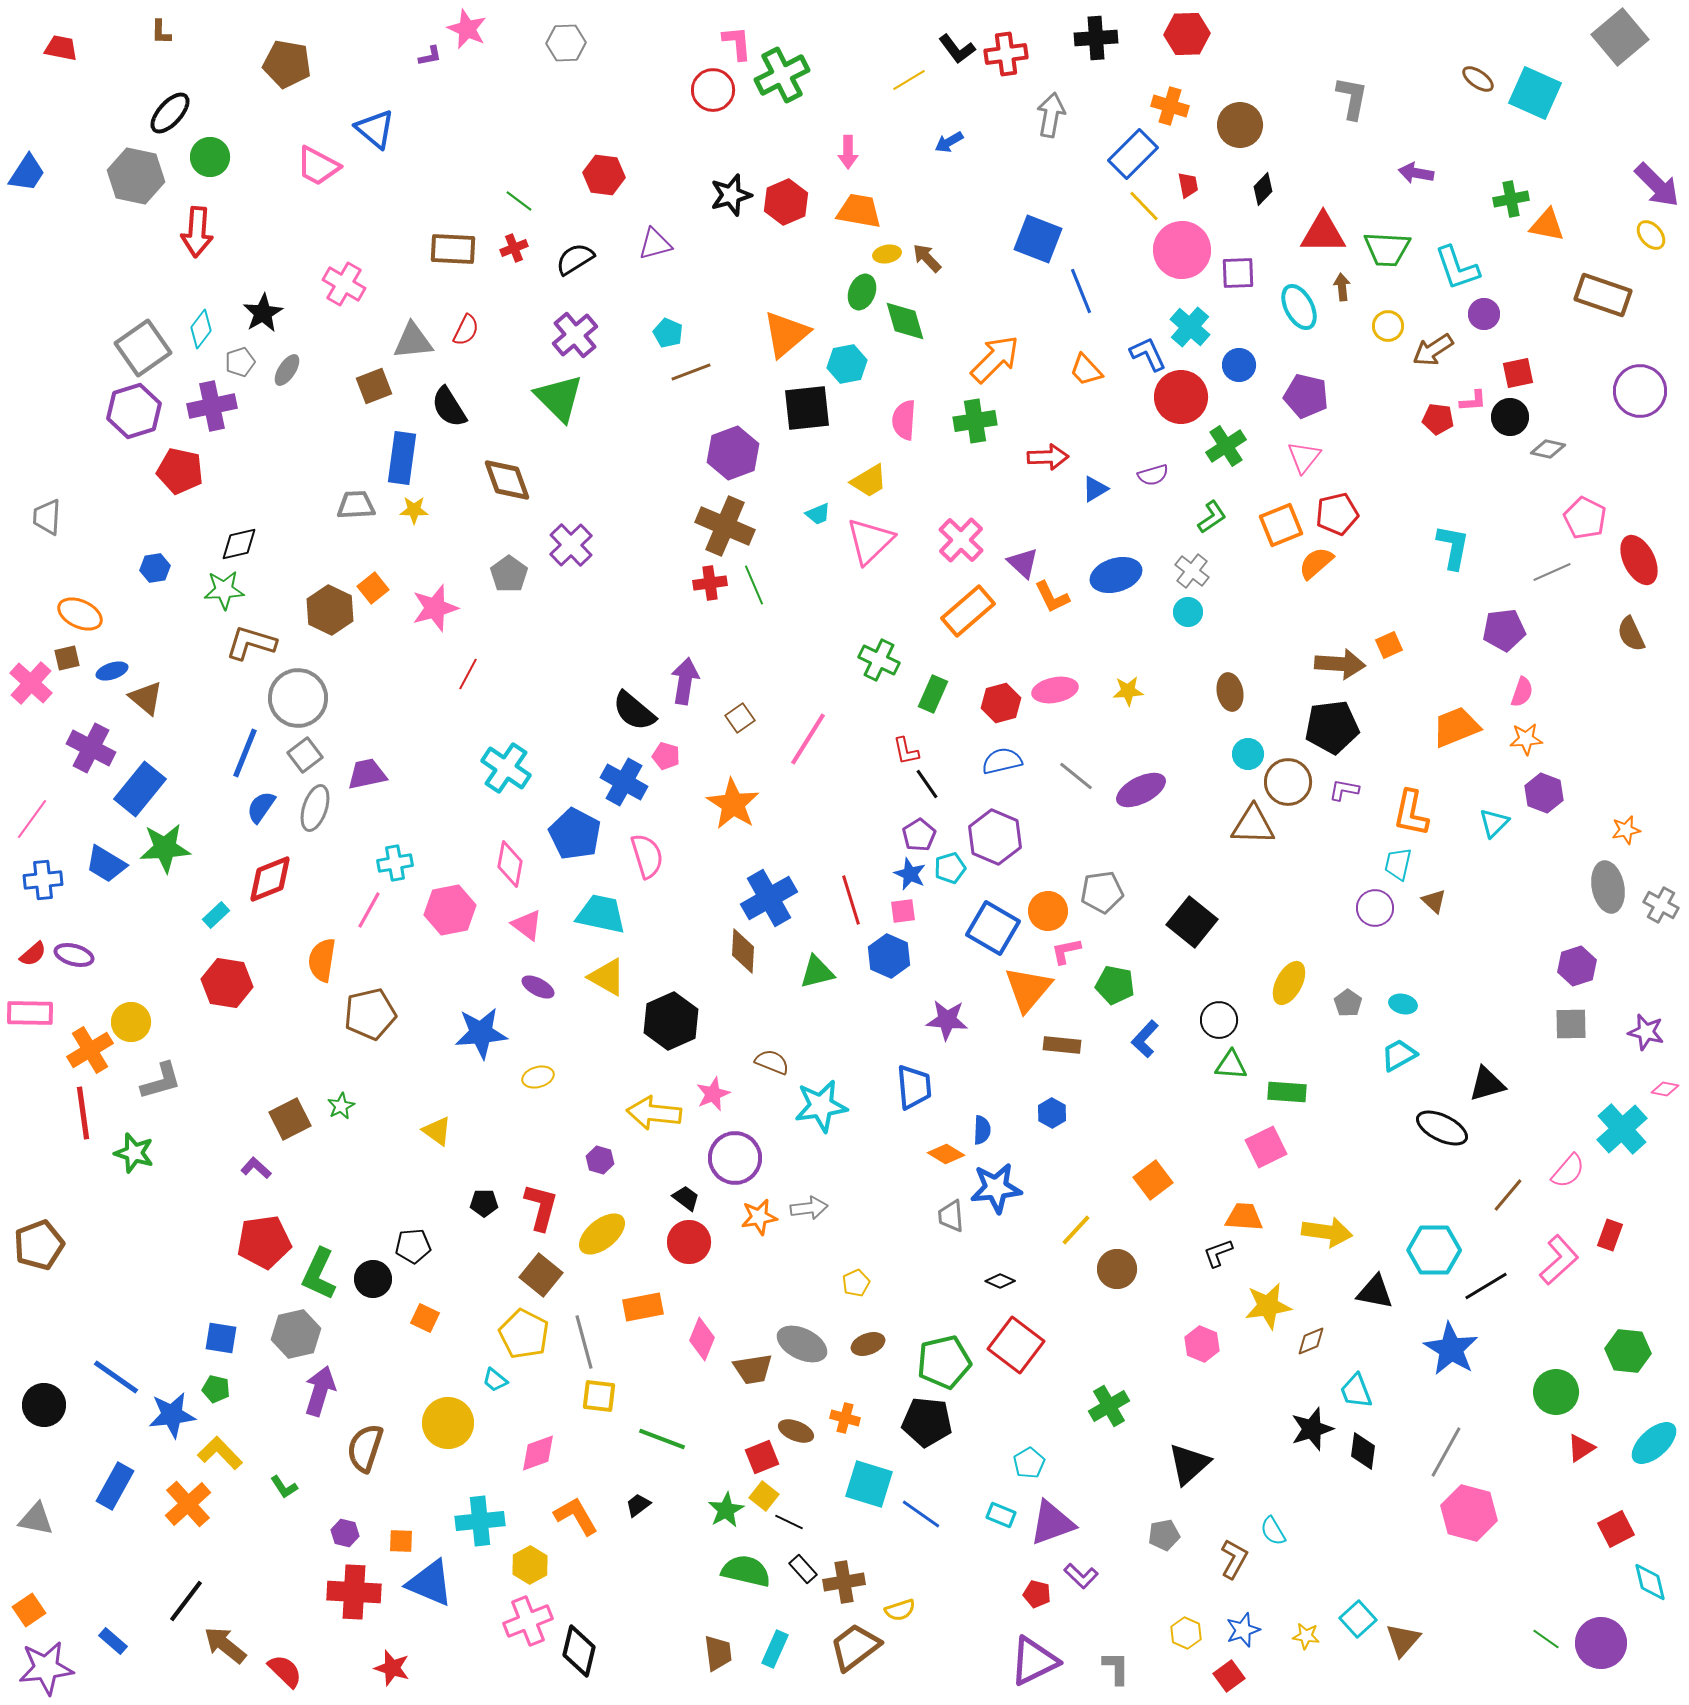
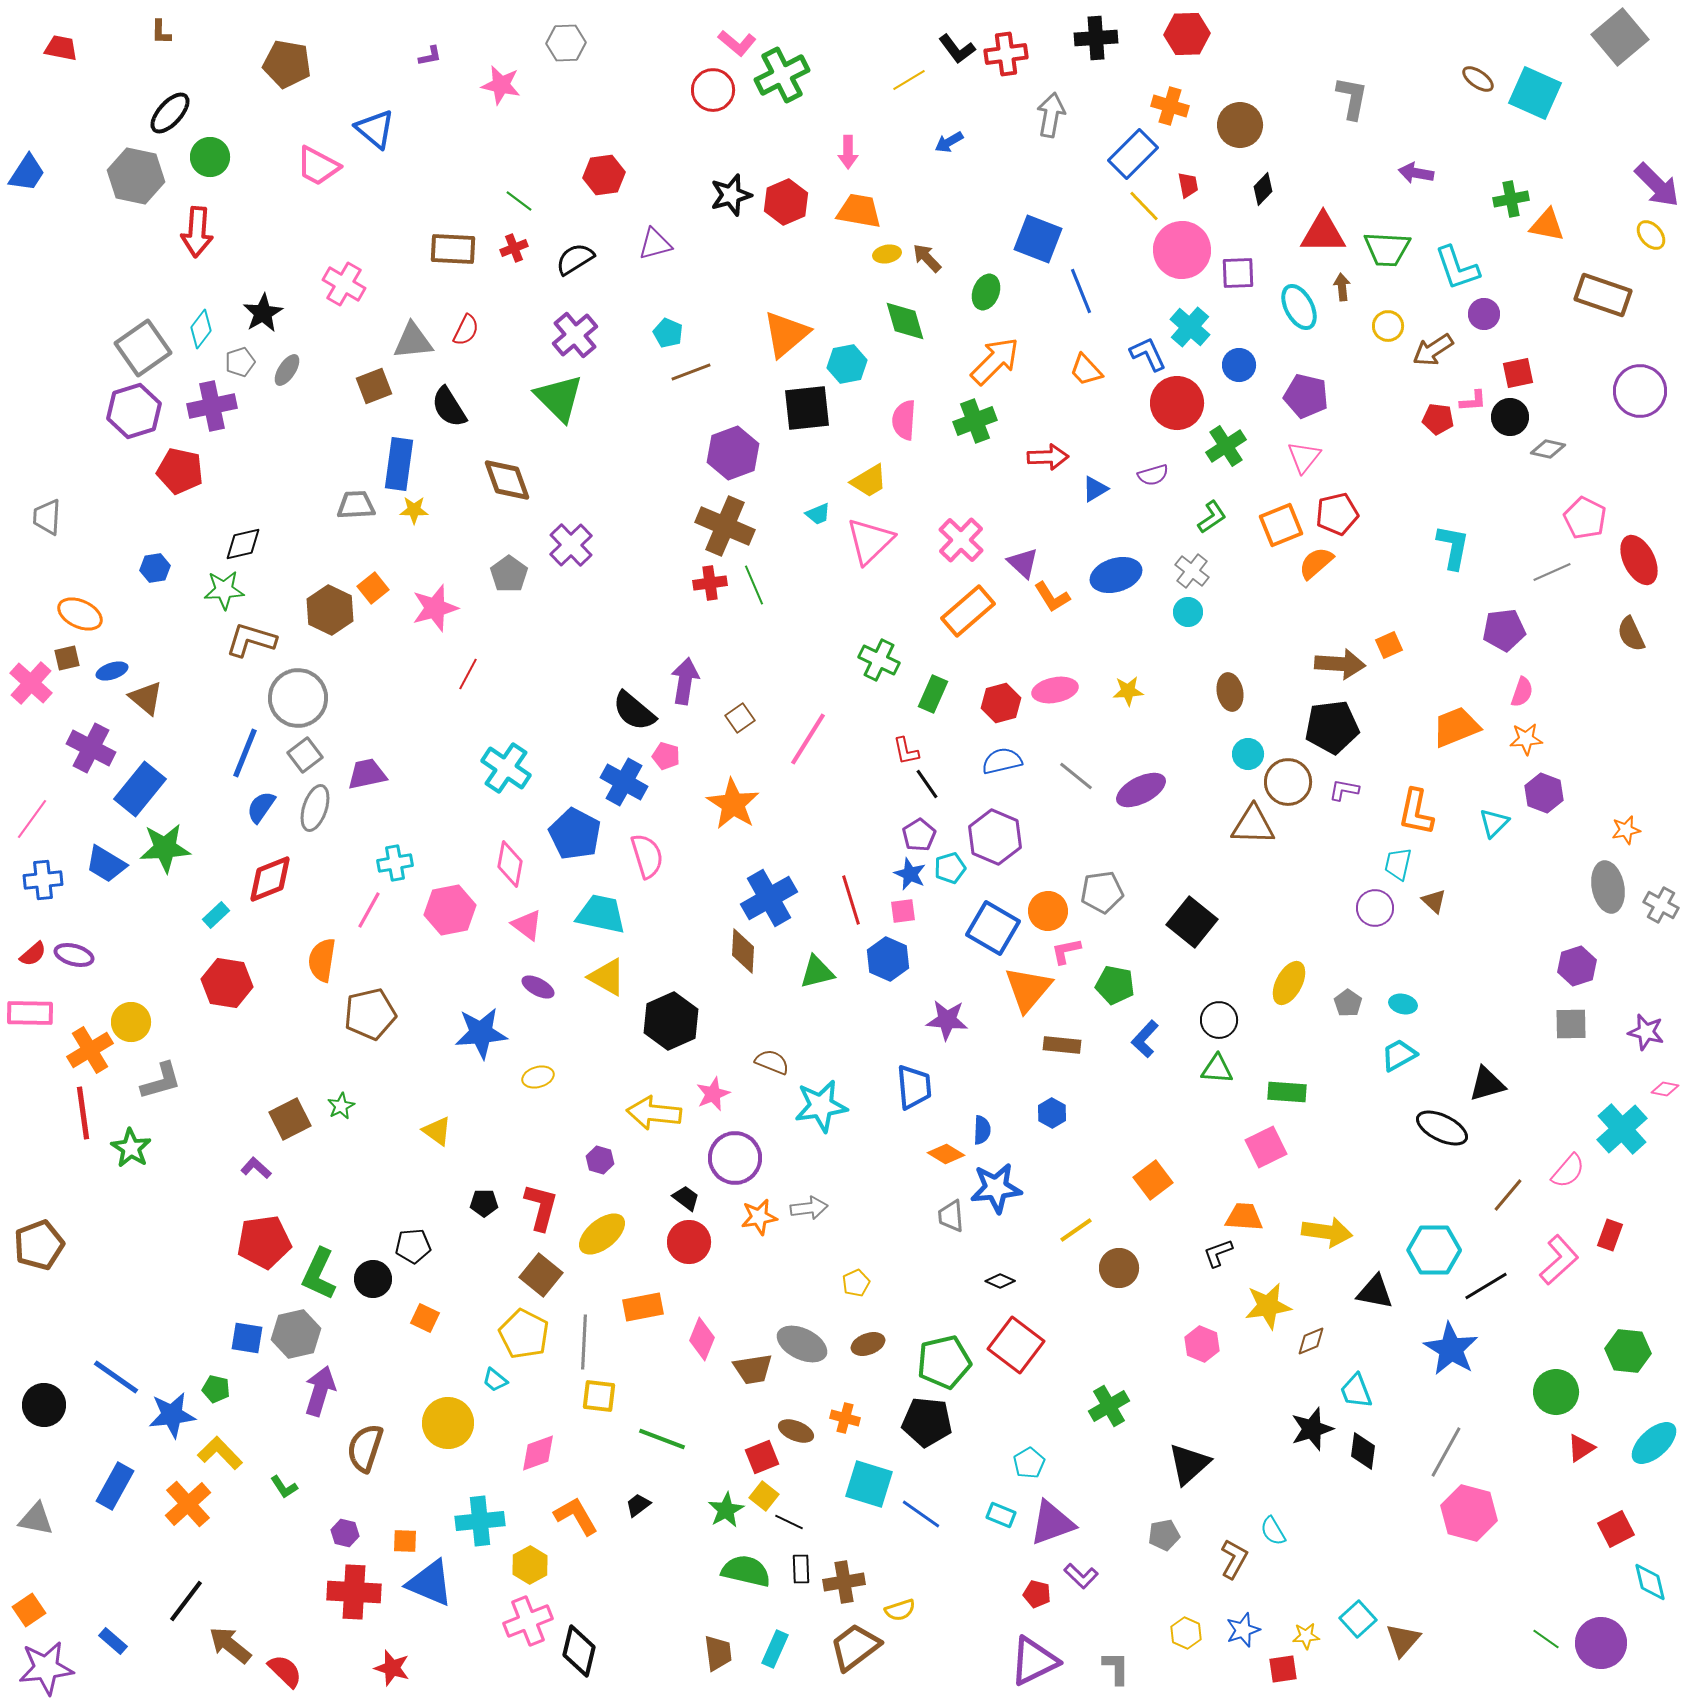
pink star at (467, 29): moved 34 px right, 56 px down; rotated 12 degrees counterclockwise
pink L-shape at (737, 43): rotated 135 degrees clockwise
red hexagon at (604, 175): rotated 15 degrees counterclockwise
green ellipse at (862, 292): moved 124 px right
orange arrow at (995, 359): moved 2 px down
red circle at (1181, 397): moved 4 px left, 6 px down
green cross at (975, 421): rotated 12 degrees counterclockwise
blue rectangle at (402, 458): moved 3 px left, 6 px down
black diamond at (239, 544): moved 4 px right
orange L-shape at (1052, 597): rotated 6 degrees counterclockwise
brown L-shape at (251, 643): moved 3 px up
orange L-shape at (1411, 813): moved 5 px right, 1 px up
blue hexagon at (889, 956): moved 1 px left, 3 px down
green triangle at (1231, 1065): moved 14 px left, 4 px down
green star at (134, 1153): moved 3 px left, 5 px up; rotated 15 degrees clockwise
yellow line at (1076, 1230): rotated 12 degrees clockwise
brown circle at (1117, 1269): moved 2 px right, 1 px up
blue square at (221, 1338): moved 26 px right
gray line at (584, 1342): rotated 18 degrees clockwise
orange square at (401, 1541): moved 4 px right
black rectangle at (803, 1569): moved 2 px left; rotated 40 degrees clockwise
yellow star at (1306, 1636): rotated 12 degrees counterclockwise
brown arrow at (225, 1645): moved 5 px right
red square at (1229, 1676): moved 54 px right, 7 px up; rotated 28 degrees clockwise
